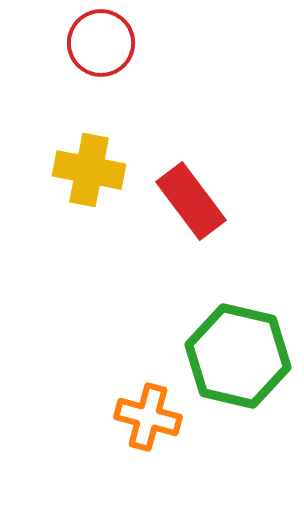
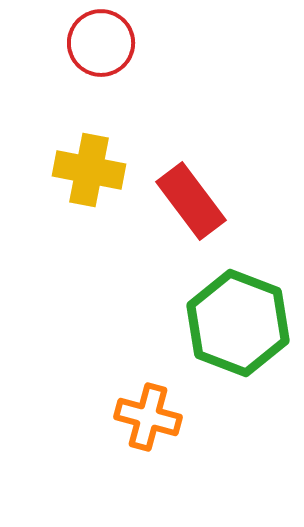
green hexagon: moved 33 px up; rotated 8 degrees clockwise
